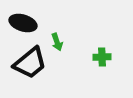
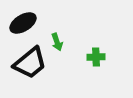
black ellipse: rotated 48 degrees counterclockwise
green cross: moved 6 px left
